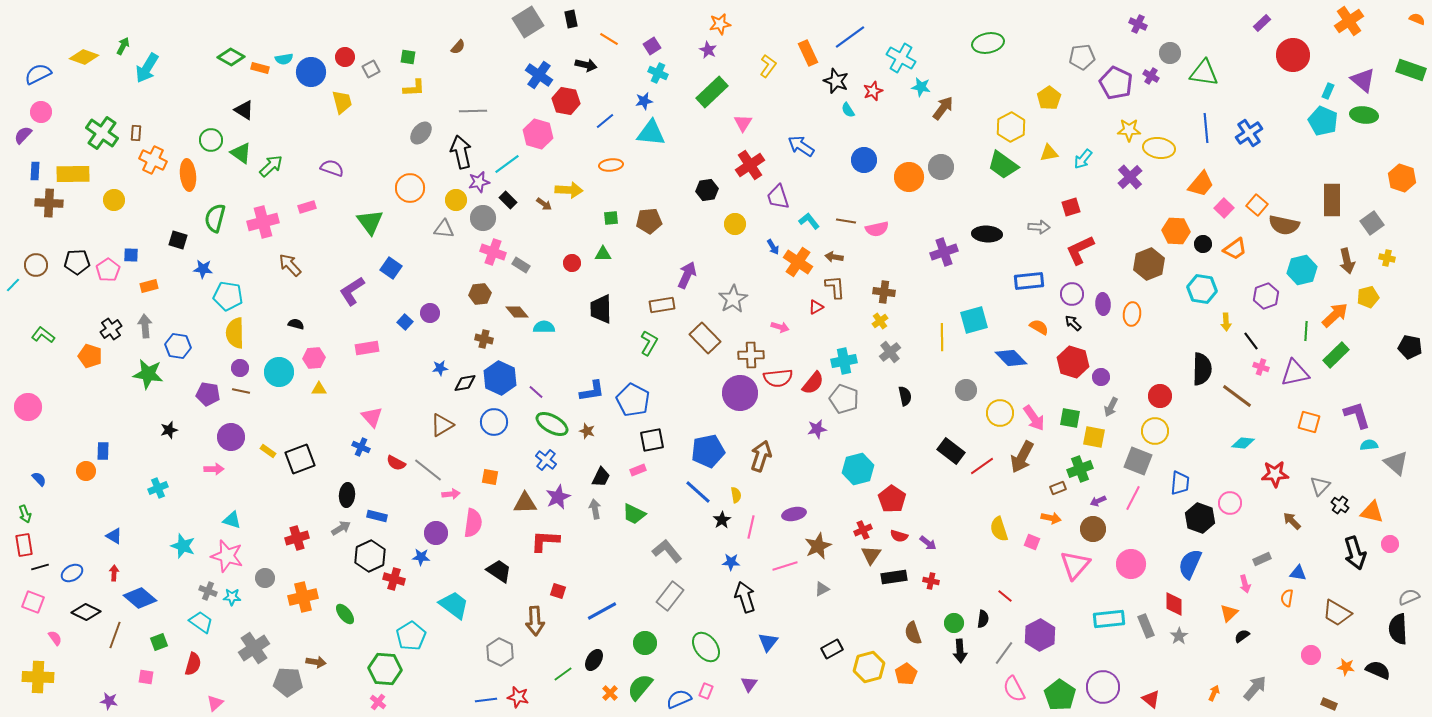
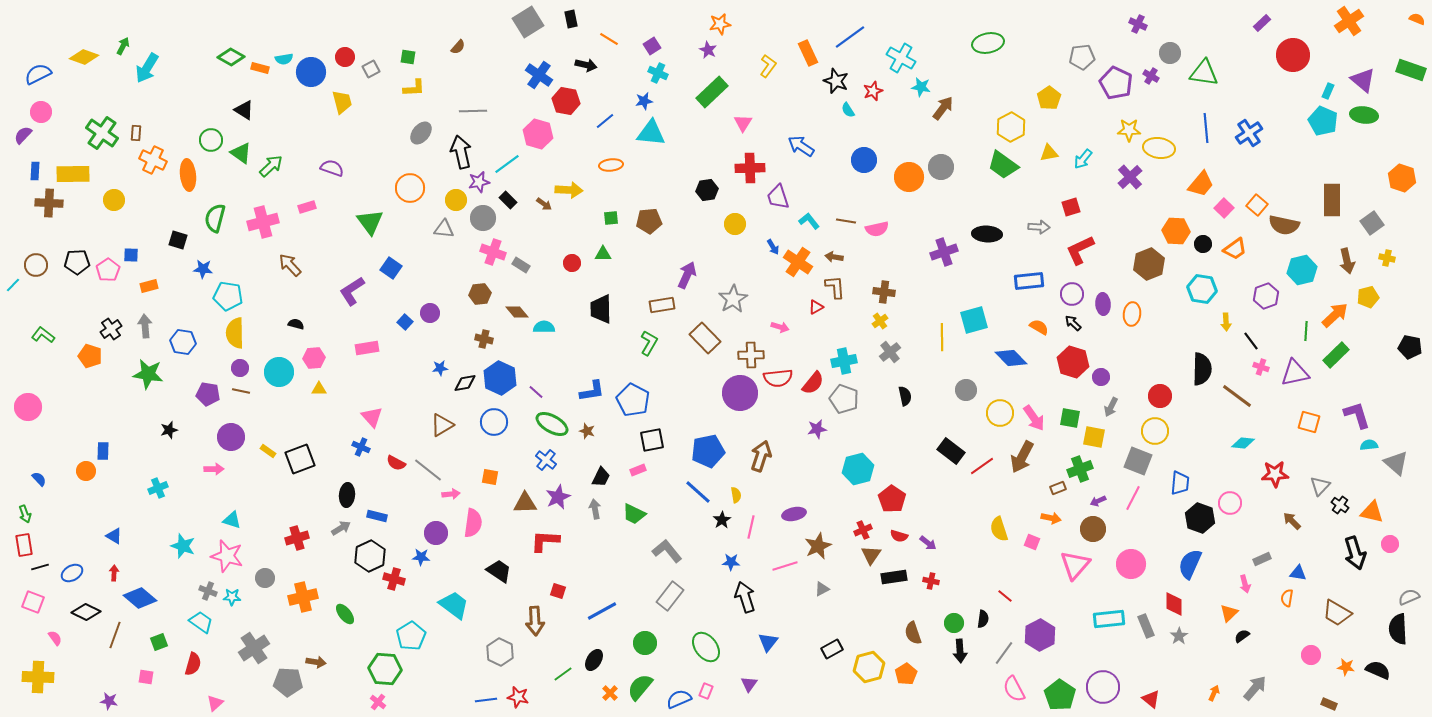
red cross at (750, 165): moved 3 px down; rotated 32 degrees clockwise
blue hexagon at (178, 346): moved 5 px right, 4 px up
